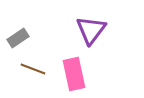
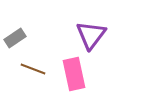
purple triangle: moved 5 px down
gray rectangle: moved 3 px left
